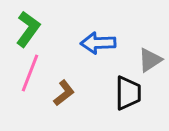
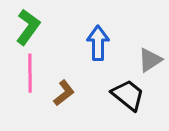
green L-shape: moved 2 px up
blue arrow: rotated 92 degrees clockwise
pink line: rotated 21 degrees counterclockwise
black trapezoid: moved 2 px down; rotated 51 degrees counterclockwise
